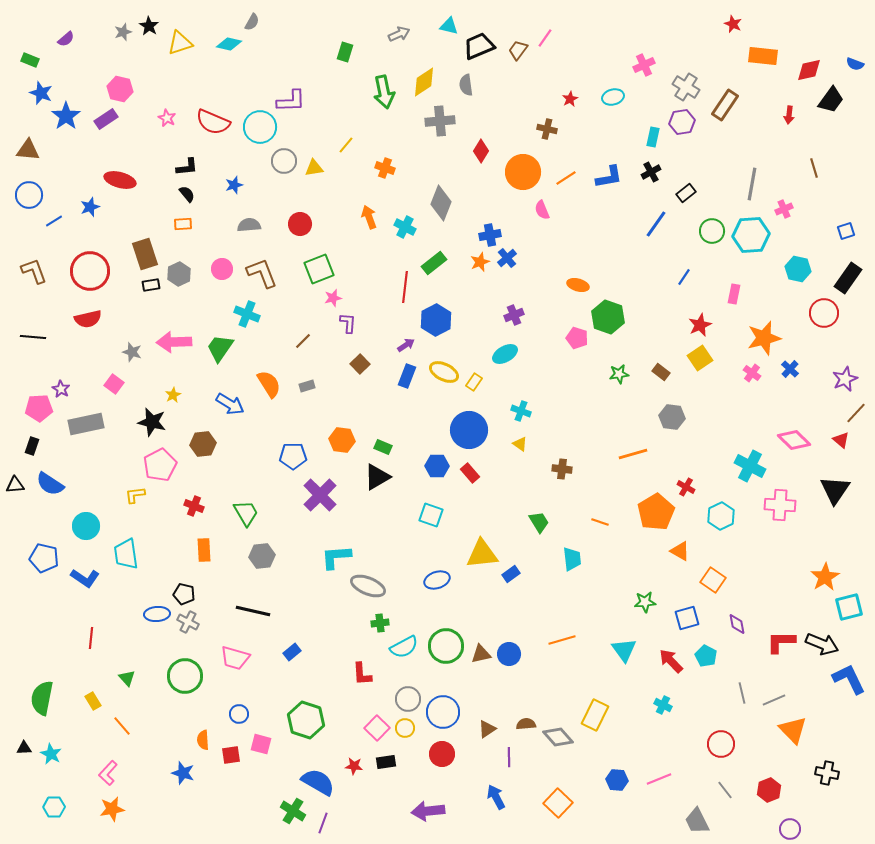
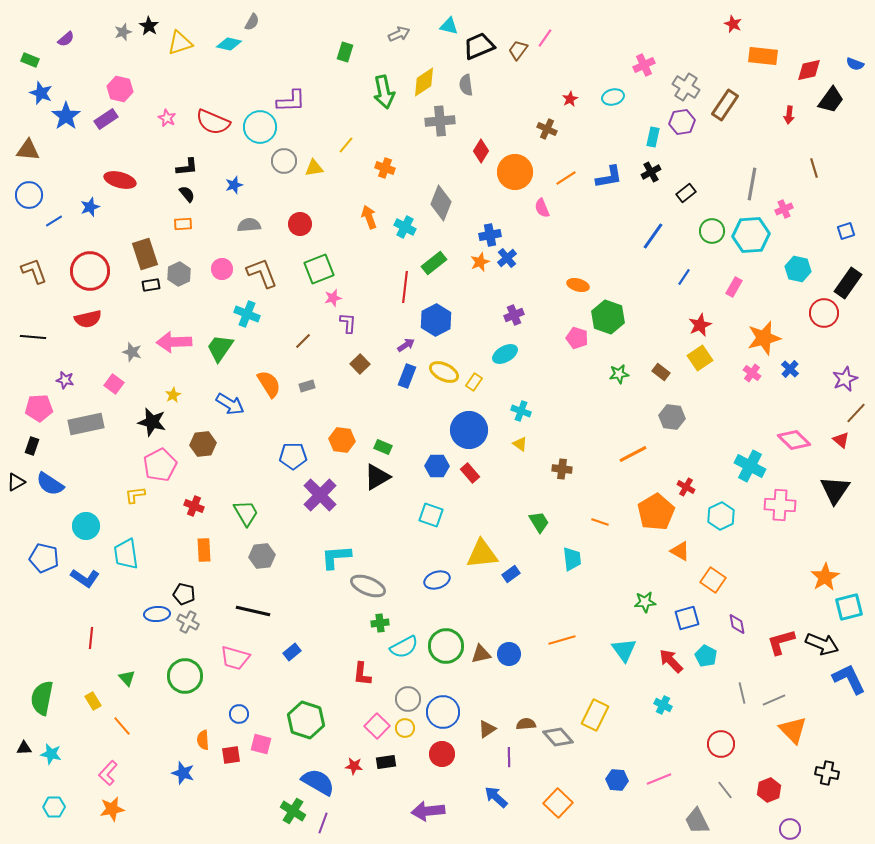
brown cross at (547, 129): rotated 12 degrees clockwise
orange circle at (523, 172): moved 8 px left
pink semicircle at (542, 210): moved 2 px up
blue line at (656, 224): moved 3 px left, 12 px down
black rectangle at (848, 278): moved 5 px down
pink rectangle at (734, 294): moved 7 px up; rotated 18 degrees clockwise
purple star at (61, 389): moved 4 px right, 9 px up; rotated 18 degrees counterclockwise
orange line at (633, 454): rotated 12 degrees counterclockwise
black triangle at (15, 485): moved 1 px right, 3 px up; rotated 24 degrees counterclockwise
red L-shape at (781, 642): rotated 16 degrees counterclockwise
red L-shape at (362, 674): rotated 10 degrees clockwise
pink square at (377, 728): moved 2 px up
cyan star at (51, 754): rotated 15 degrees counterclockwise
blue arrow at (496, 797): rotated 20 degrees counterclockwise
